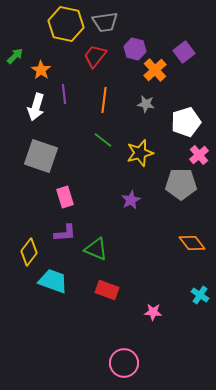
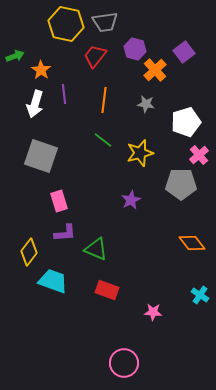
green arrow: rotated 24 degrees clockwise
white arrow: moved 1 px left, 3 px up
pink rectangle: moved 6 px left, 4 px down
